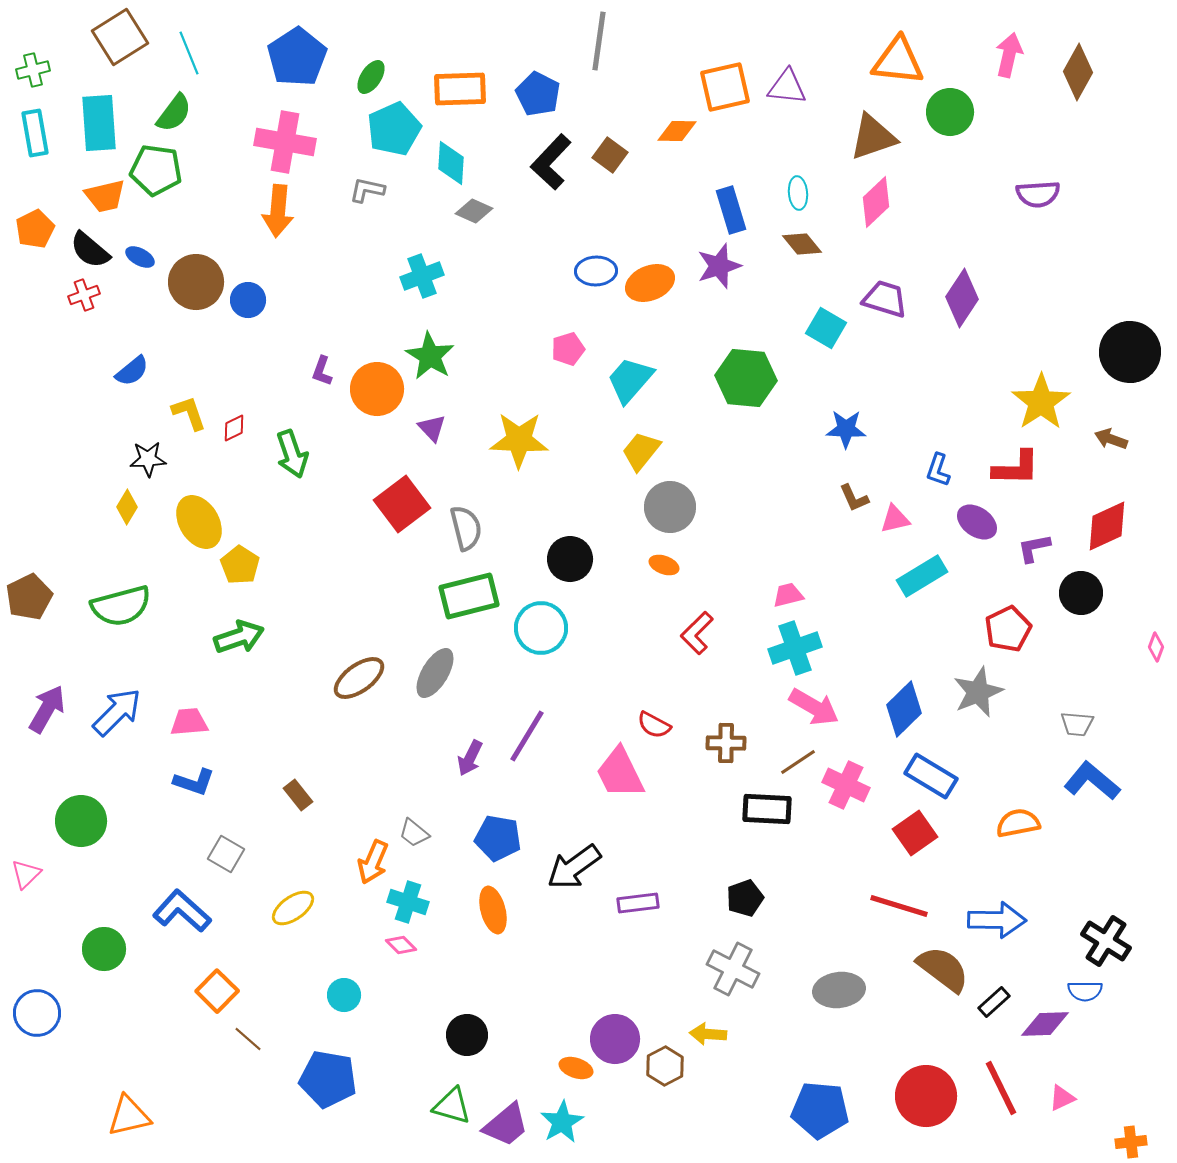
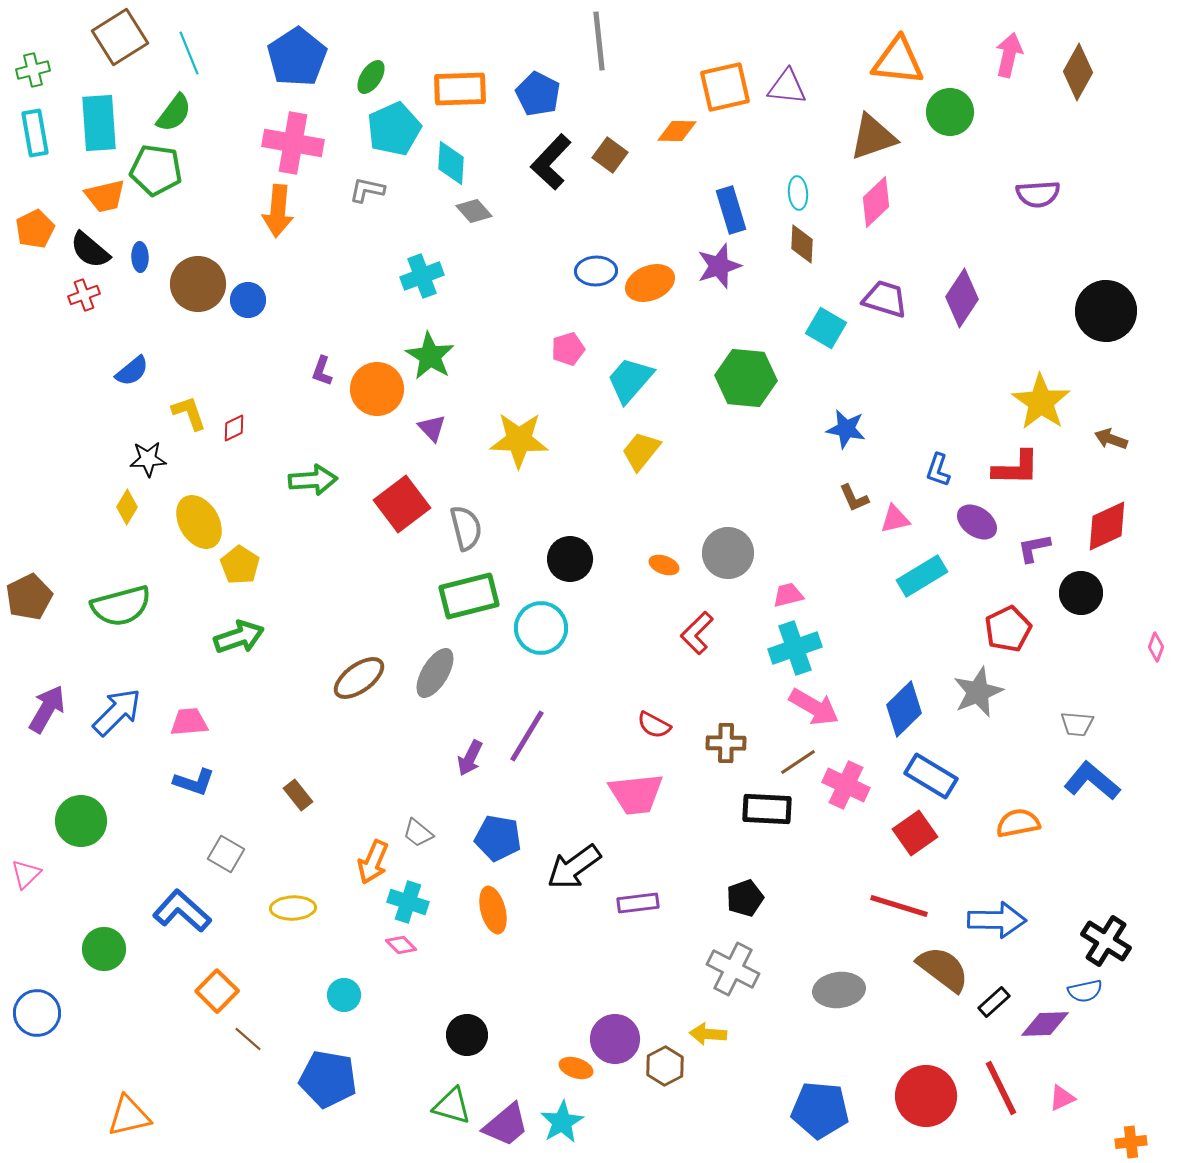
gray line at (599, 41): rotated 14 degrees counterclockwise
pink cross at (285, 142): moved 8 px right, 1 px down
gray diamond at (474, 211): rotated 24 degrees clockwise
brown diamond at (802, 244): rotated 42 degrees clockwise
blue ellipse at (140, 257): rotated 60 degrees clockwise
brown circle at (196, 282): moved 2 px right, 2 px down
black circle at (1130, 352): moved 24 px left, 41 px up
yellow star at (1041, 402): rotated 4 degrees counterclockwise
blue star at (846, 429): rotated 9 degrees clockwise
green arrow at (292, 454): moved 21 px right, 26 px down; rotated 75 degrees counterclockwise
gray circle at (670, 507): moved 58 px right, 46 px down
pink trapezoid at (620, 773): moved 16 px right, 21 px down; rotated 70 degrees counterclockwise
gray trapezoid at (414, 833): moved 4 px right
yellow ellipse at (293, 908): rotated 33 degrees clockwise
blue semicircle at (1085, 991): rotated 12 degrees counterclockwise
